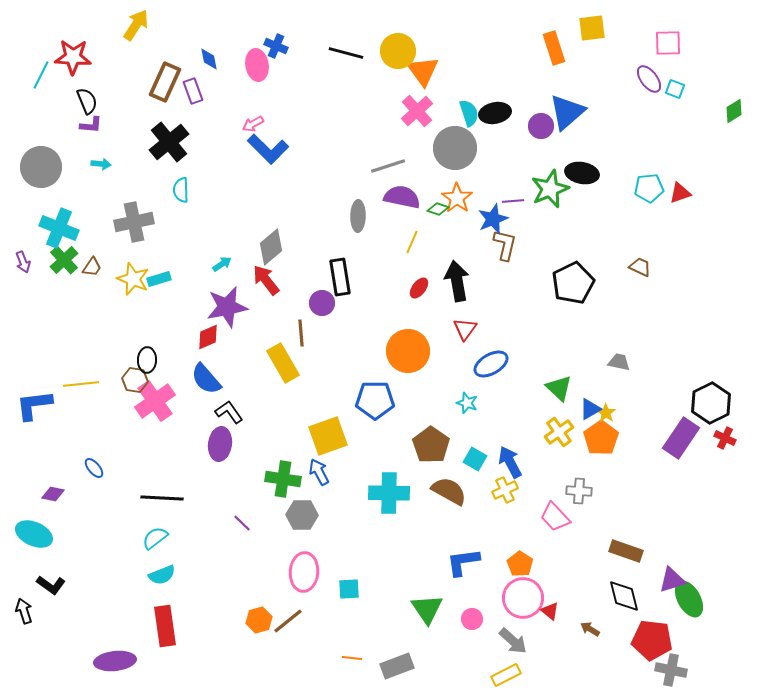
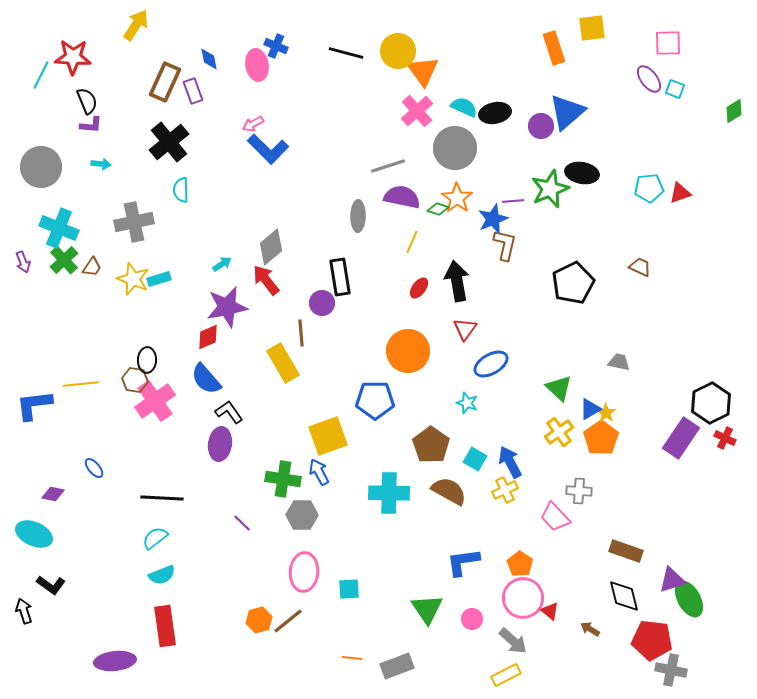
cyan semicircle at (469, 113): moved 5 px left, 6 px up; rotated 48 degrees counterclockwise
